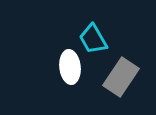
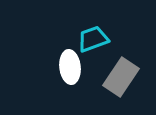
cyan trapezoid: rotated 100 degrees clockwise
